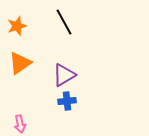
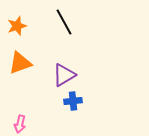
orange triangle: rotated 15 degrees clockwise
blue cross: moved 6 px right
pink arrow: rotated 24 degrees clockwise
